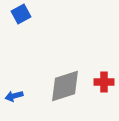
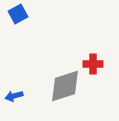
blue square: moved 3 px left
red cross: moved 11 px left, 18 px up
